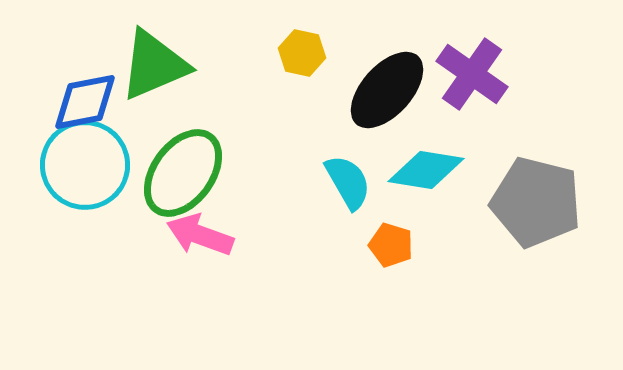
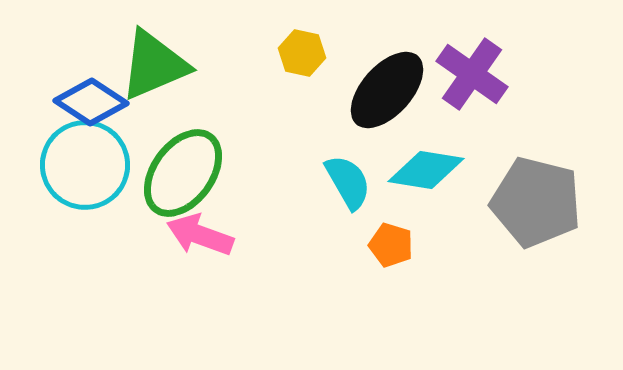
blue diamond: moved 6 px right; rotated 44 degrees clockwise
